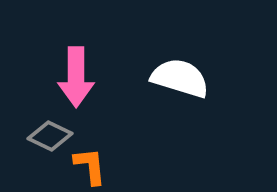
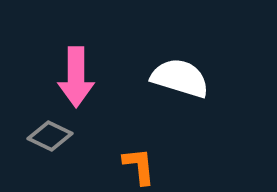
orange L-shape: moved 49 px right
